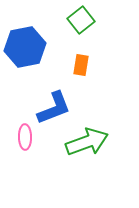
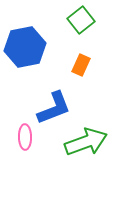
orange rectangle: rotated 15 degrees clockwise
green arrow: moved 1 px left
